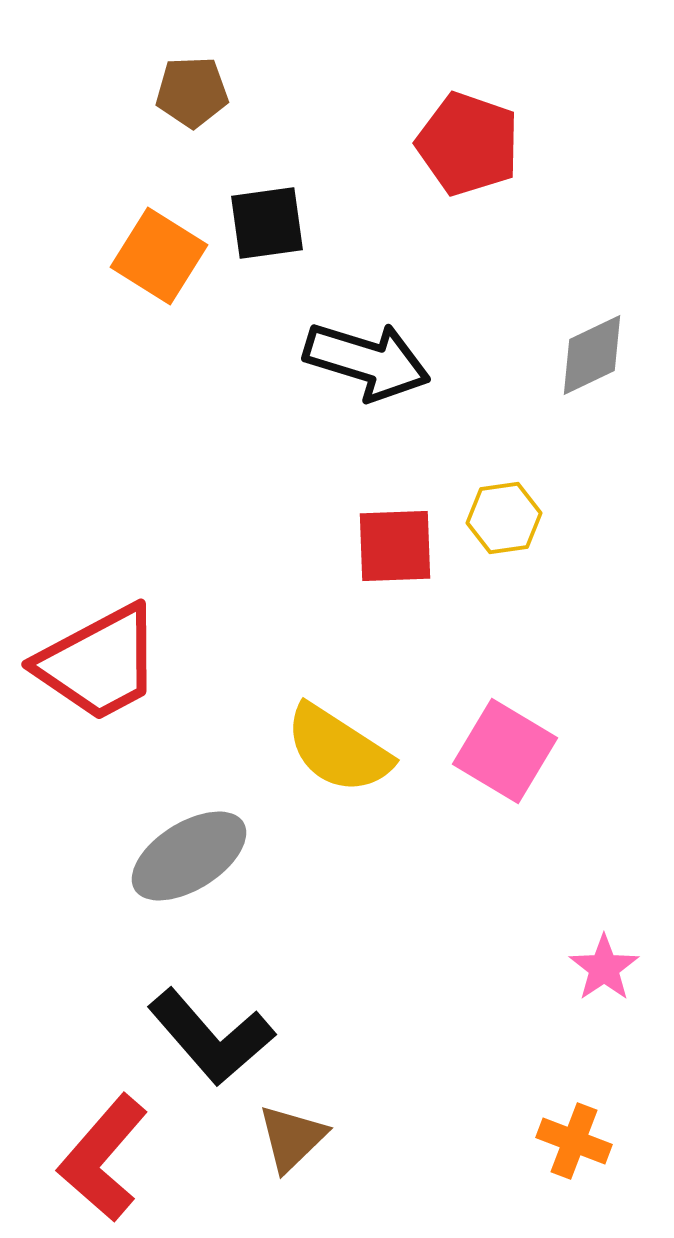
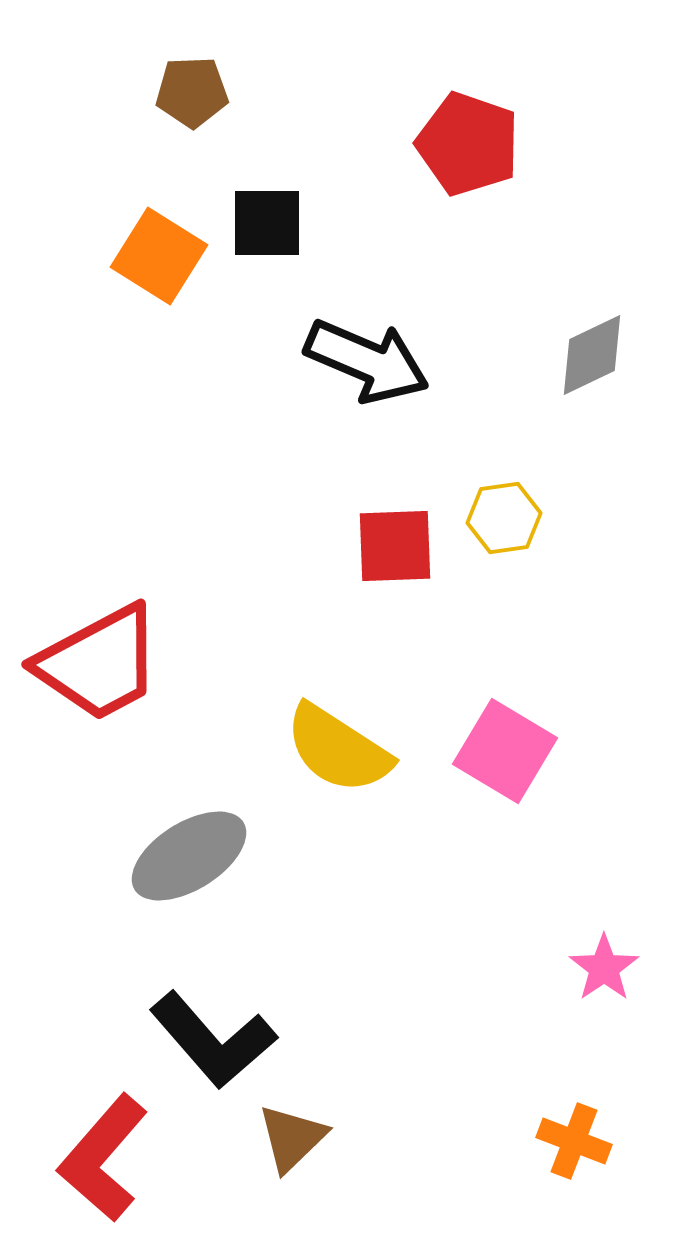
black square: rotated 8 degrees clockwise
black arrow: rotated 6 degrees clockwise
black L-shape: moved 2 px right, 3 px down
